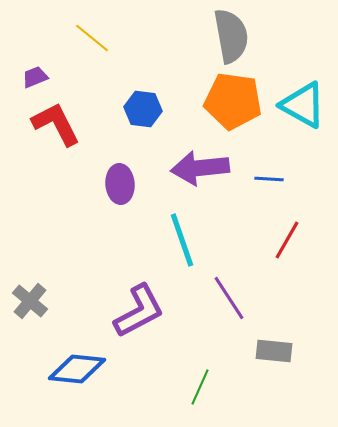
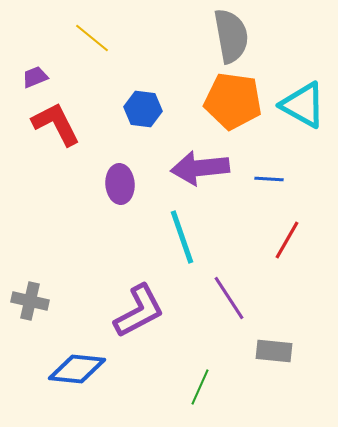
cyan line: moved 3 px up
gray cross: rotated 27 degrees counterclockwise
